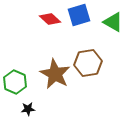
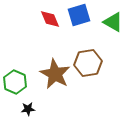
red diamond: rotated 25 degrees clockwise
